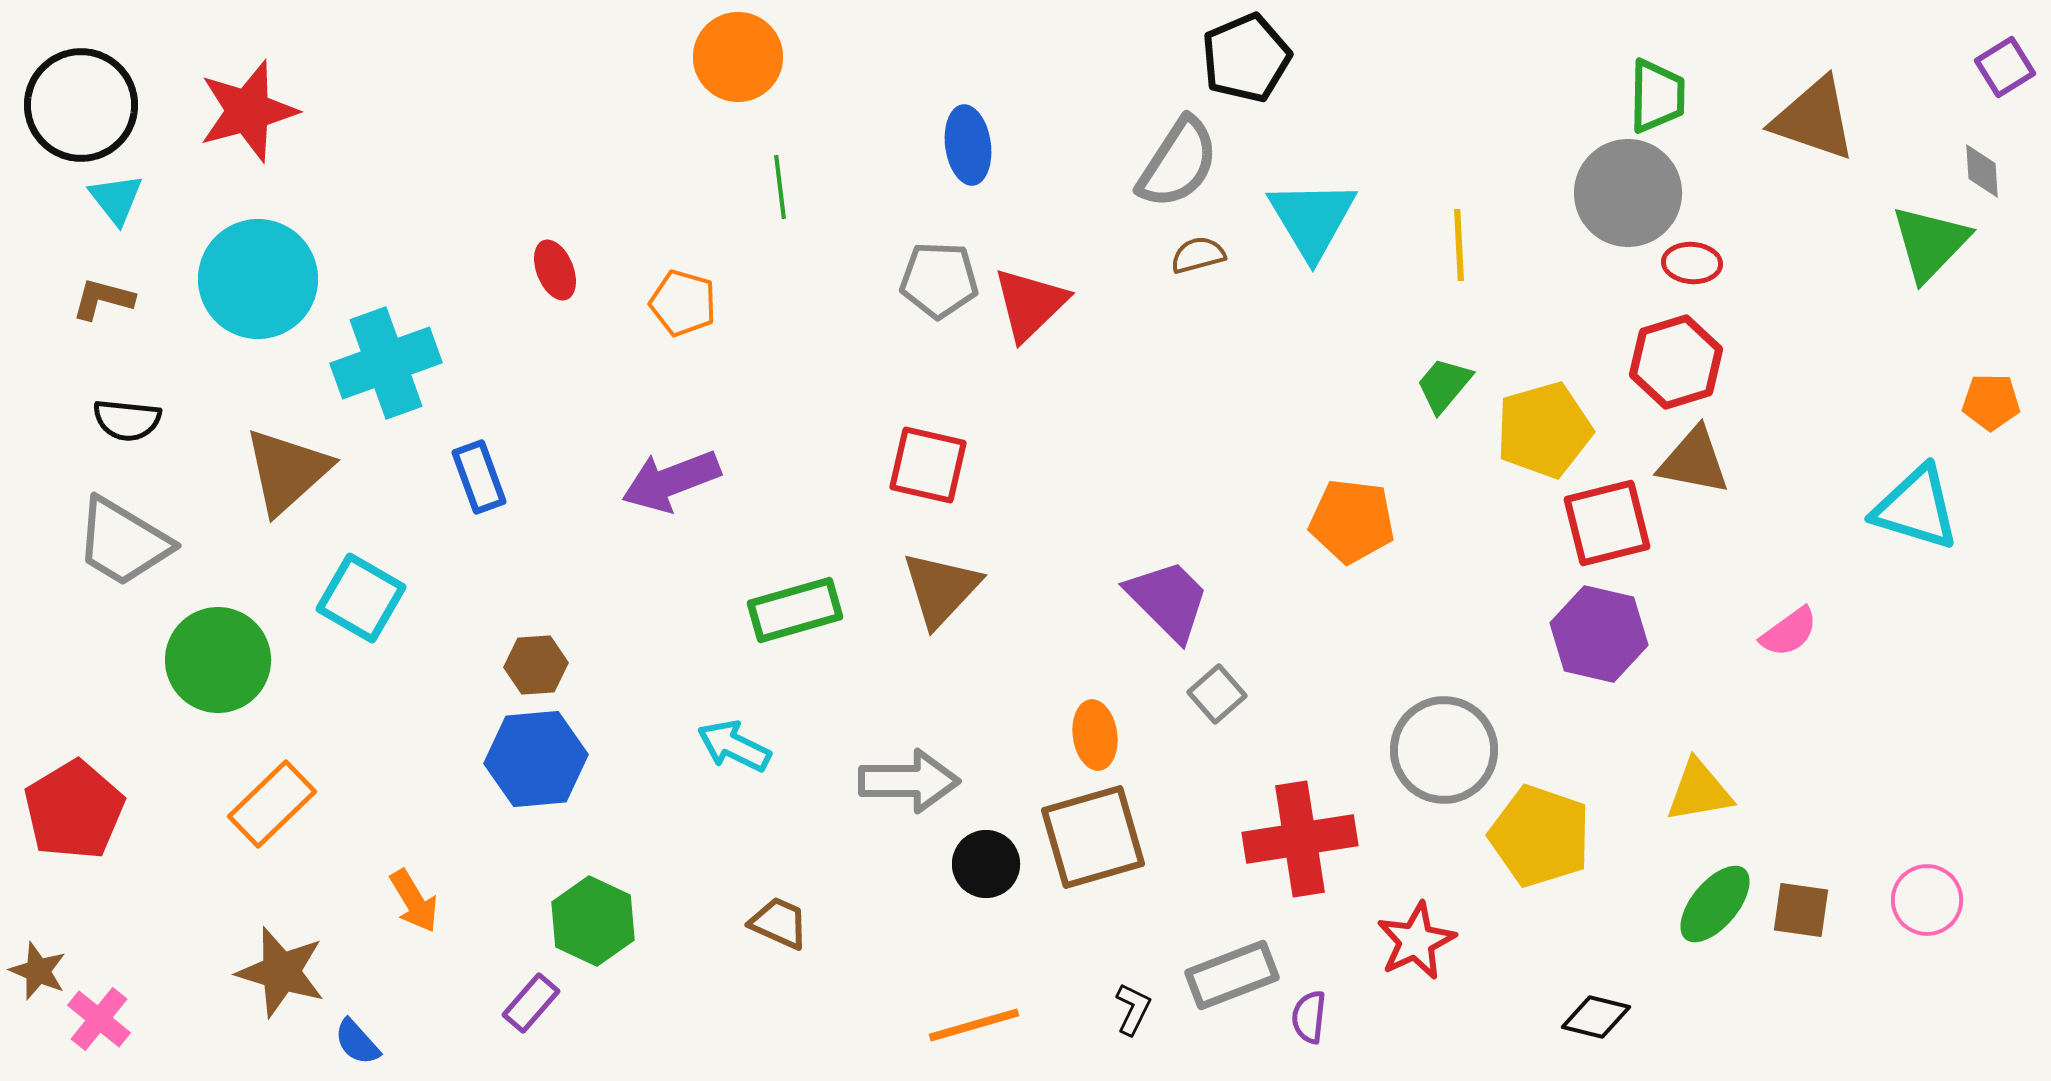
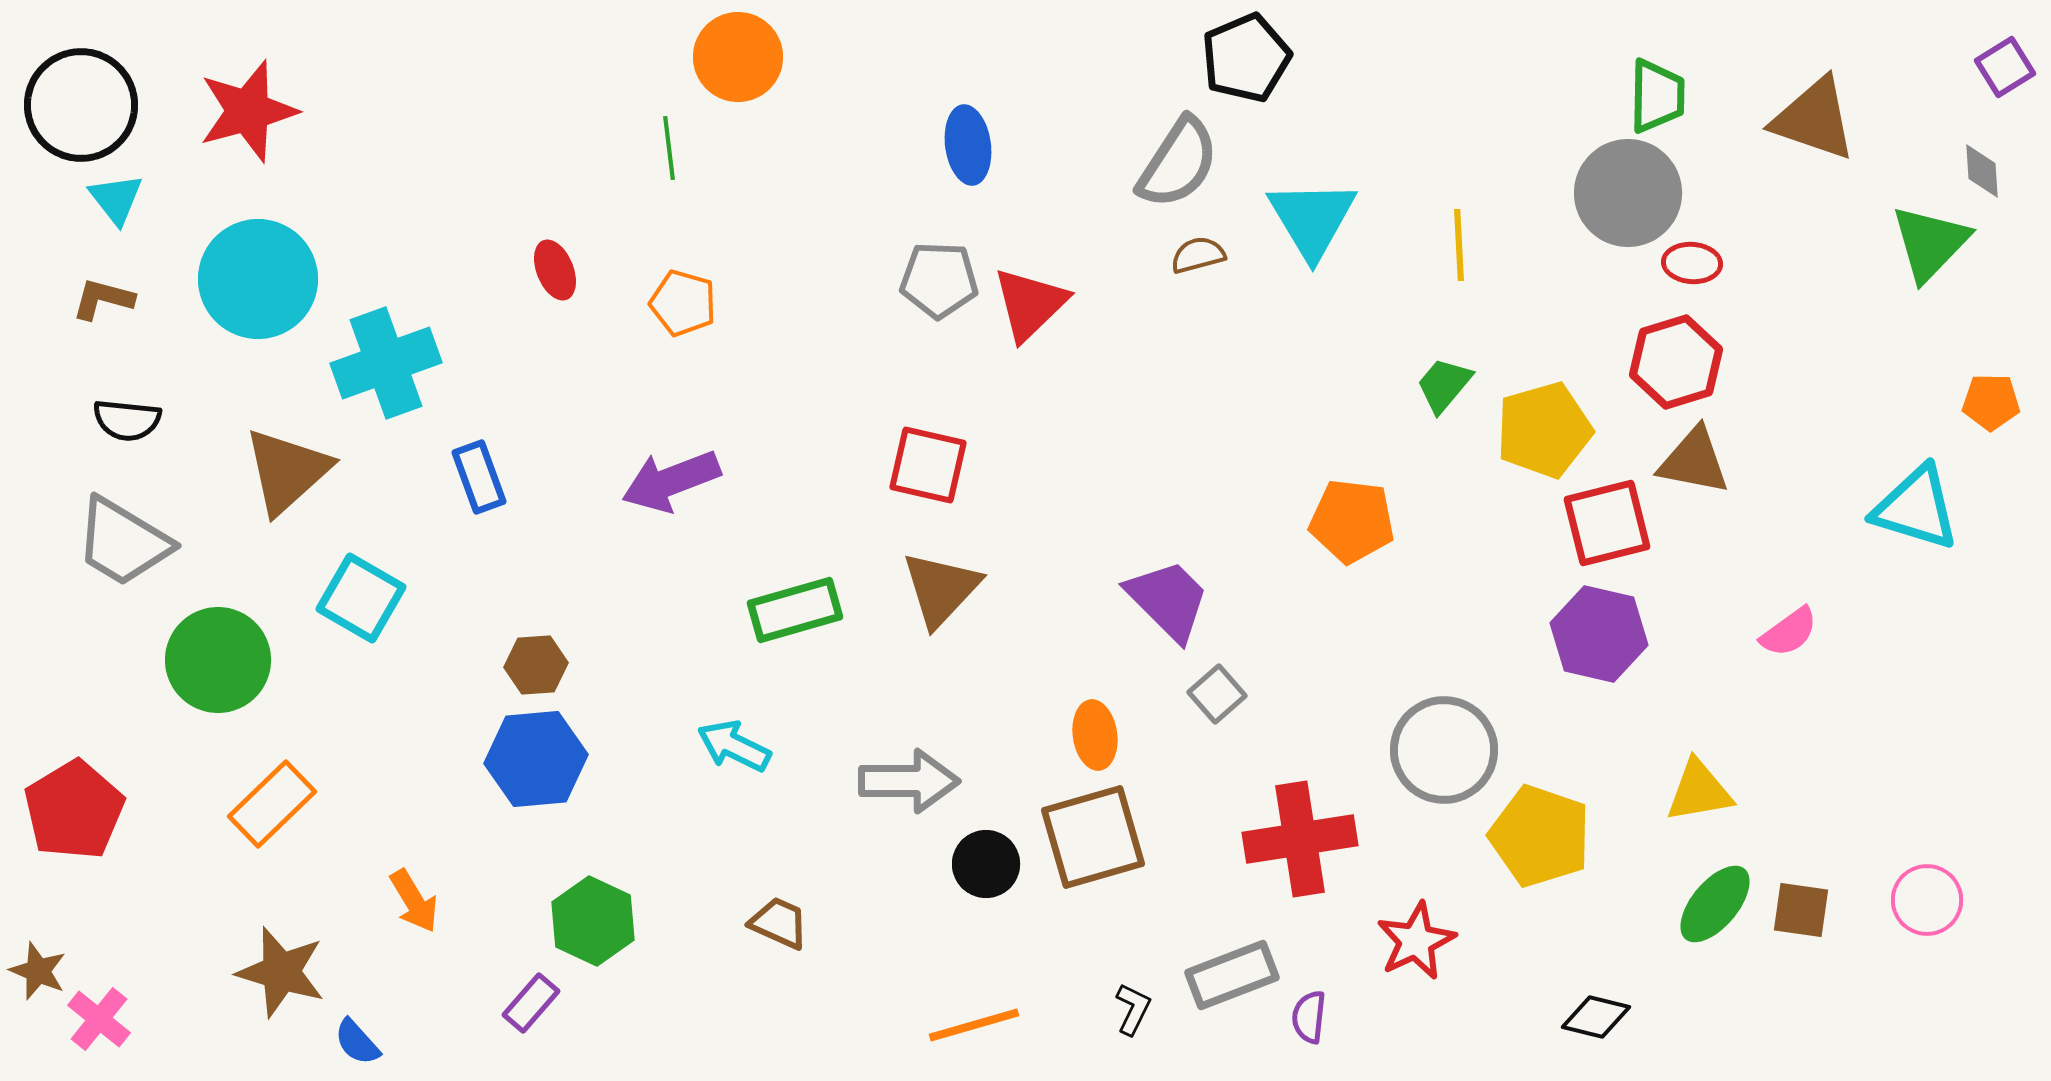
green line at (780, 187): moved 111 px left, 39 px up
